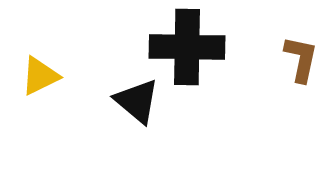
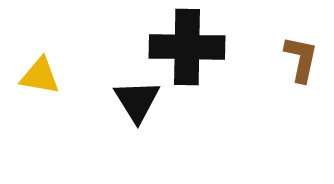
yellow triangle: rotated 36 degrees clockwise
black triangle: rotated 18 degrees clockwise
